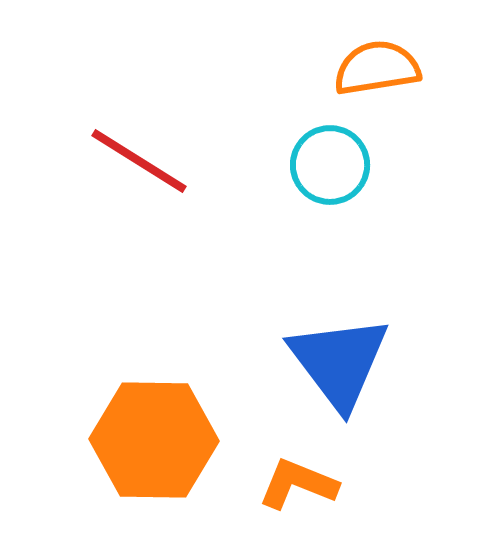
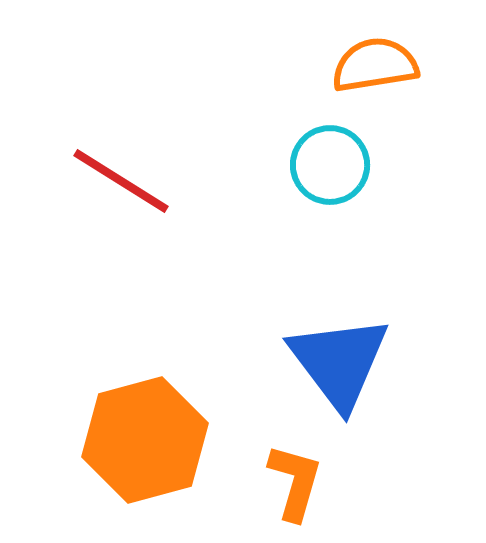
orange semicircle: moved 2 px left, 3 px up
red line: moved 18 px left, 20 px down
orange hexagon: moved 9 px left; rotated 16 degrees counterclockwise
orange L-shape: moved 3 px left, 2 px up; rotated 84 degrees clockwise
